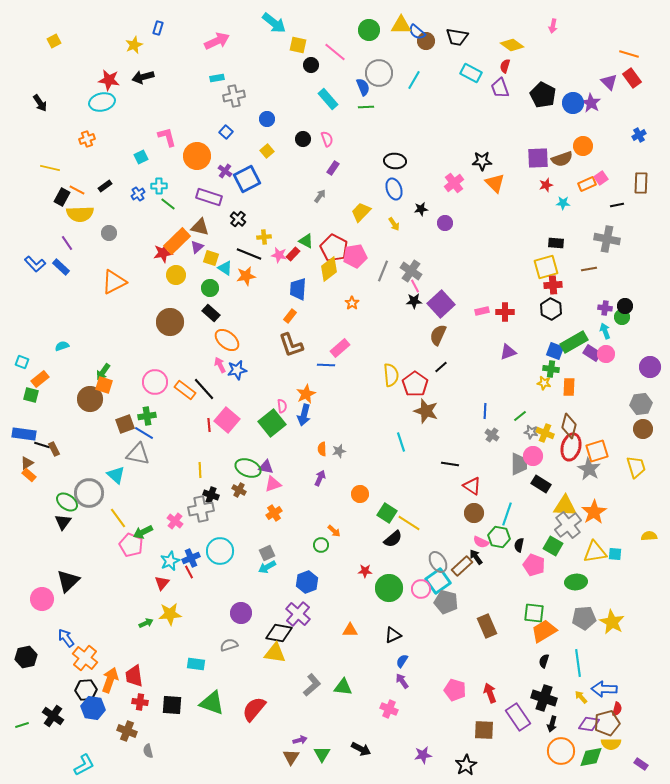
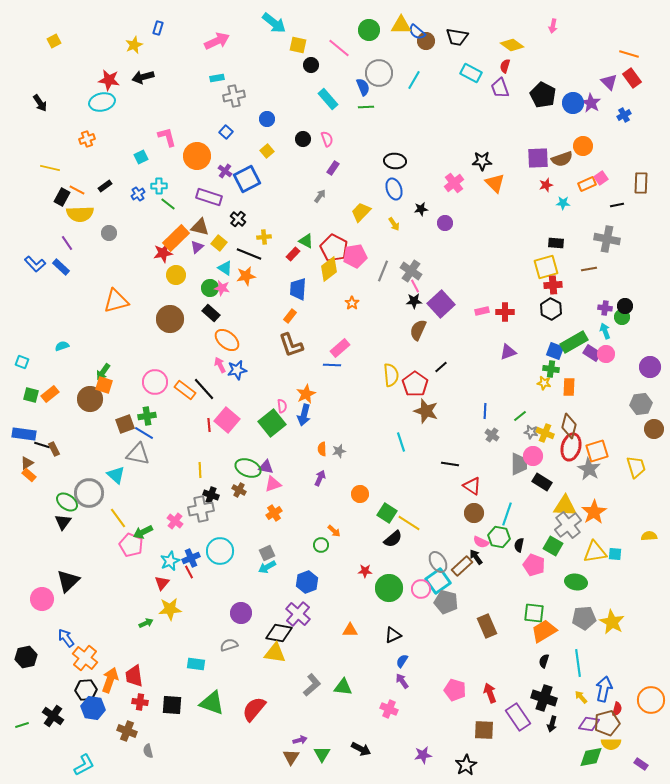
pink line at (335, 52): moved 4 px right, 4 px up
blue cross at (639, 135): moved 15 px left, 20 px up
orange rectangle at (177, 241): moved 1 px left, 3 px up
pink star at (279, 255): moved 57 px left, 33 px down
yellow square at (211, 258): moved 8 px right, 15 px up; rotated 21 degrees clockwise
orange triangle at (114, 282): moved 2 px right, 19 px down; rotated 12 degrees clockwise
brown circle at (170, 322): moved 3 px up
brown semicircle at (438, 335): moved 20 px left, 5 px up
blue line at (326, 365): moved 6 px right
orange rectangle at (40, 379): moved 10 px right, 15 px down
brown circle at (643, 429): moved 11 px right
black rectangle at (541, 484): moved 1 px right, 2 px up
green ellipse at (576, 582): rotated 15 degrees clockwise
yellow star at (170, 614): moved 5 px up
blue arrow at (604, 689): rotated 100 degrees clockwise
orange circle at (561, 751): moved 90 px right, 51 px up
